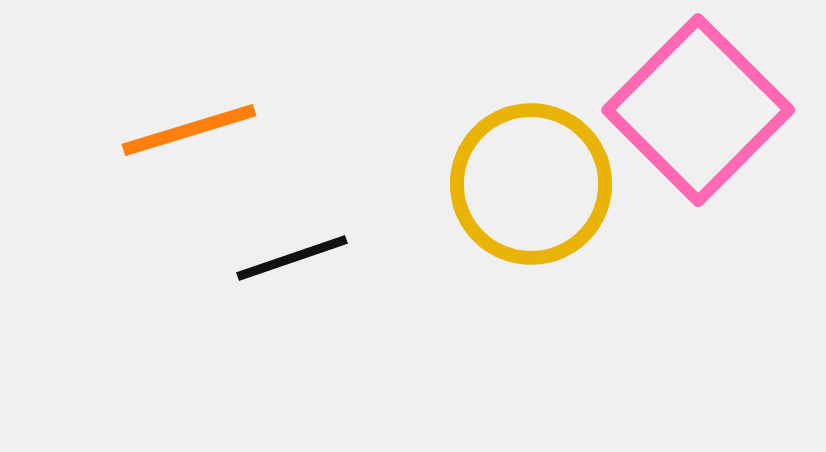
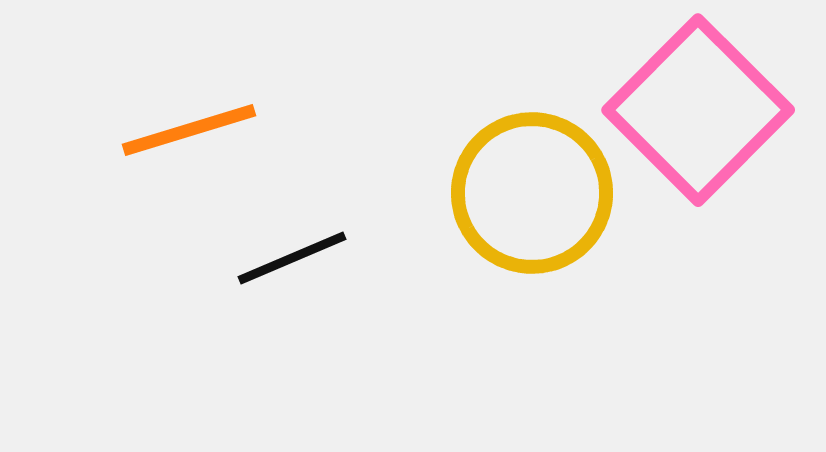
yellow circle: moved 1 px right, 9 px down
black line: rotated 4 degrees counterclockwise
